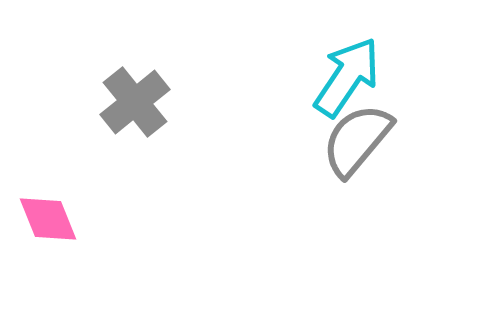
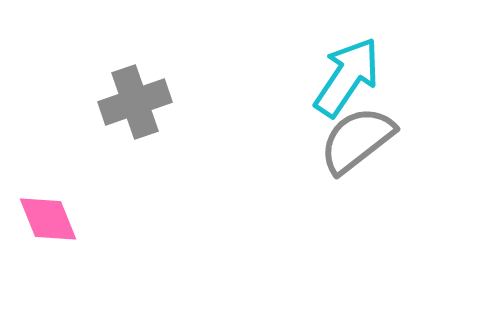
gray cross: rotated 20 degrees clockwise
gray semicircle: rotated 12 degrees clockwise
